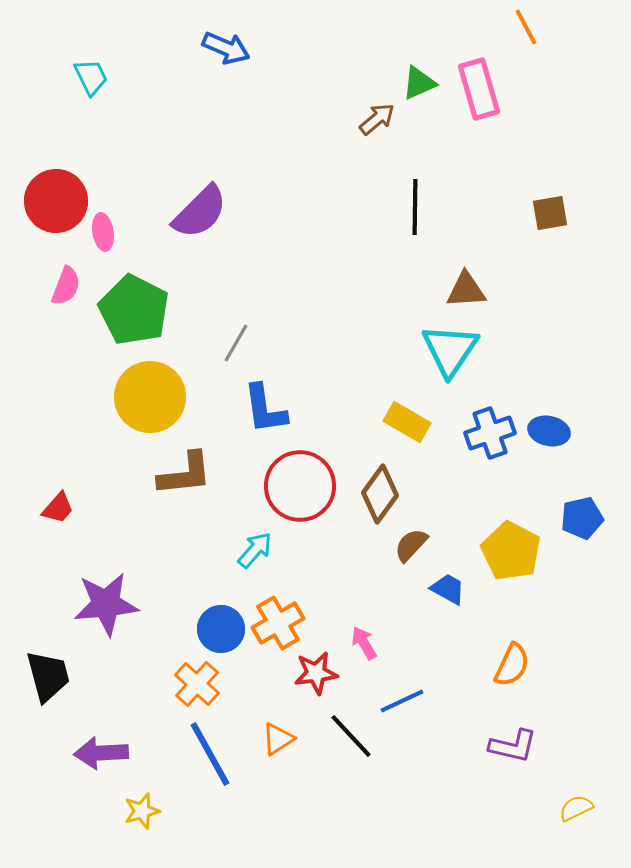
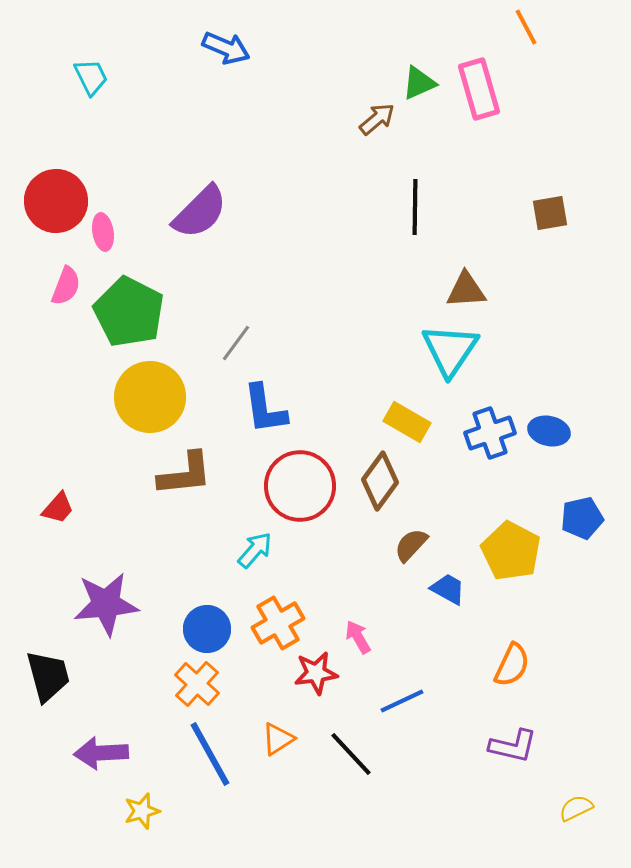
green pentagon at (134, 310): moved 5 px left, 2 px down
gray line at (236, 343): rotated 6 degrees clockwise
brown diamond at (380, 494): moved 13 px up
blue circle at (221, 629): moved 14 px left
pink arrow at (364, 643): moved 6 px left, 6 px up
black line at (351, 736): moved 18 px down
